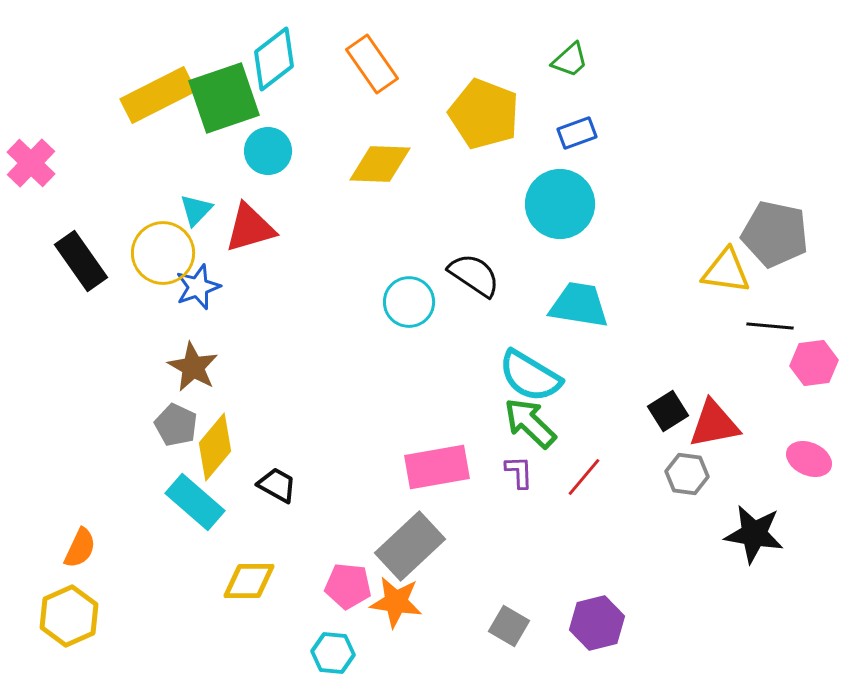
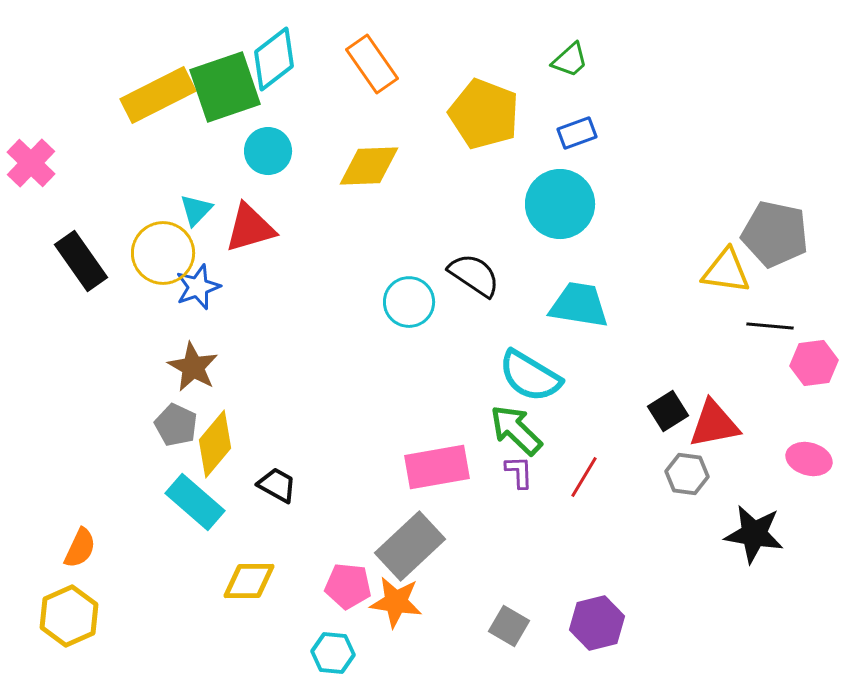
green square at (224, 98): moved 1 px right, 11 px up
yellow diamond at (380, 164): moved 11 px left, 2 px down; rotated 4 degrees counterclockwise
green arrow at (530, 423): moved 14 px left, 7 px down
yellow diamond at (215, 447): moved 3 px up
pink ellipse at (809, 459): rotated 9 degrees counterclockwise
red line at (584, 477): rotated 9 degrees counterclockwise
